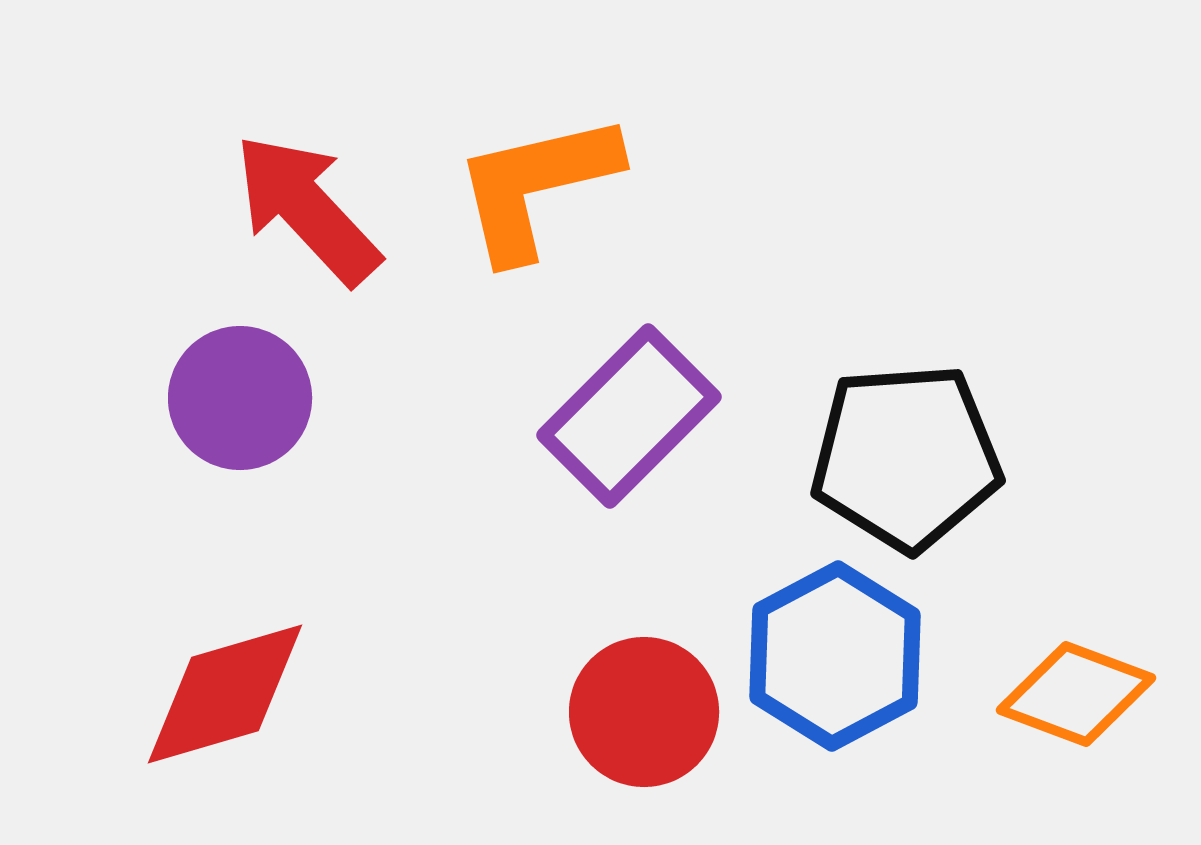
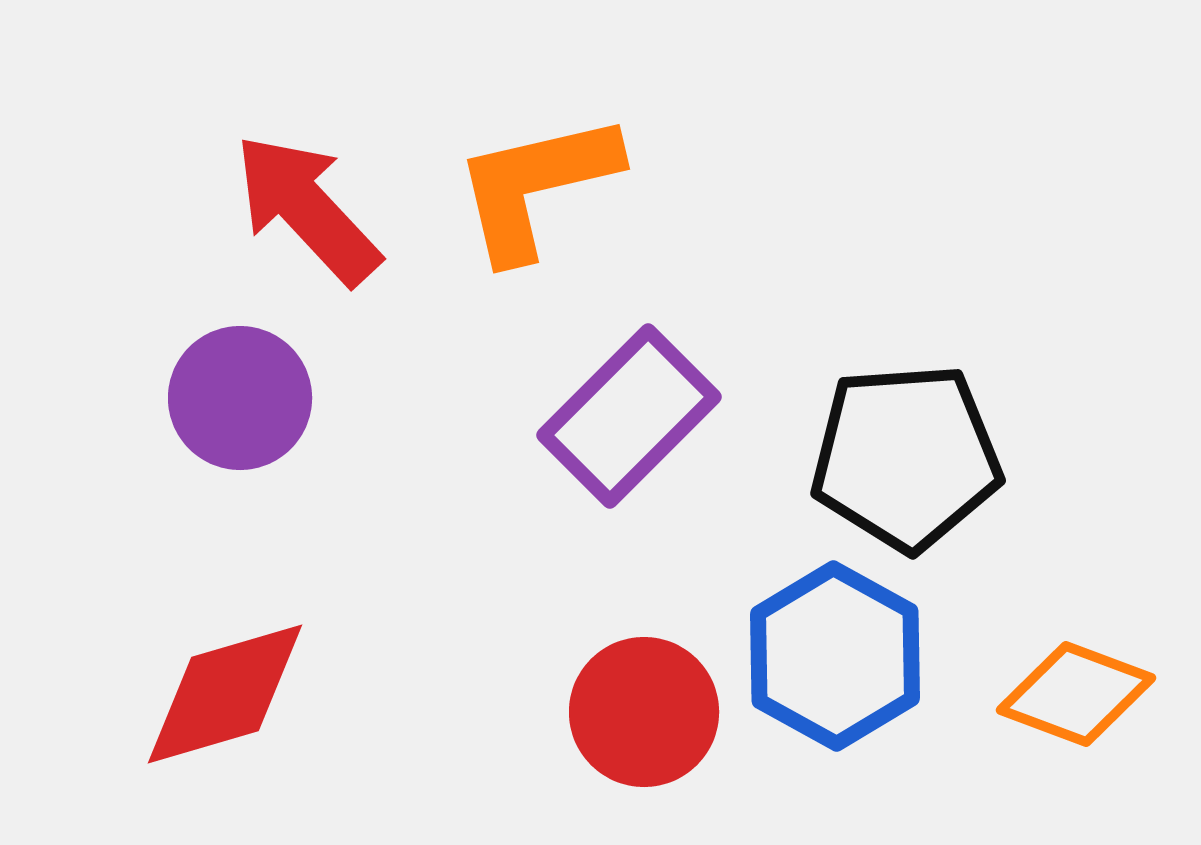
blue hexagon: rotated 3 degrees counterclockwise
